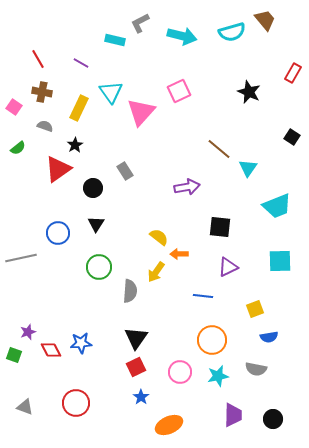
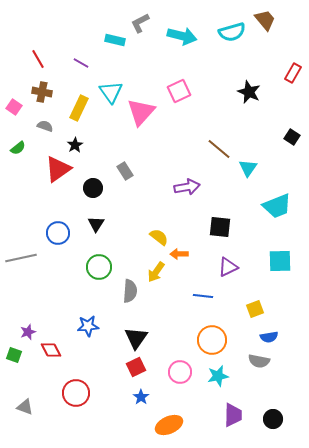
blue star at (81, 343): moved 7 px right, 17 px up
gray semicircle at (256, 369): moved 3 px right, 8 px up
red circle at (76, 403): moved 10 px up
